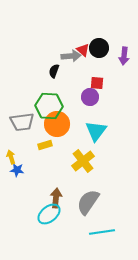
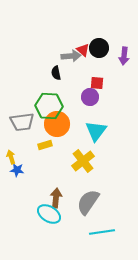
black semicircle: moved 2 px right, 2 px down; rotated 32 degrees counterclockwise
cyan ellipse: rotated 70 degrees clockwise
